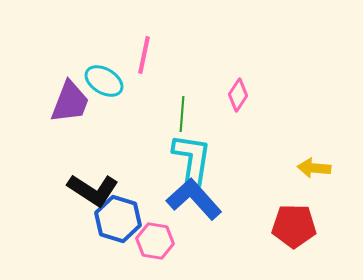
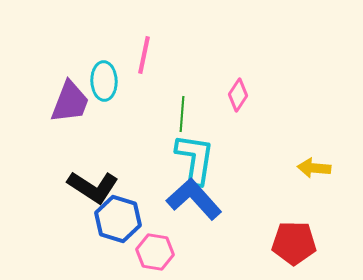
cyan ellipse: rotated 57 degrees clockwise
cyan L-shape: moved 3 px right
black L-shape: moved 3 px up
red pentagon: moved 17 px down
pink hexagon: moved 11 px down
